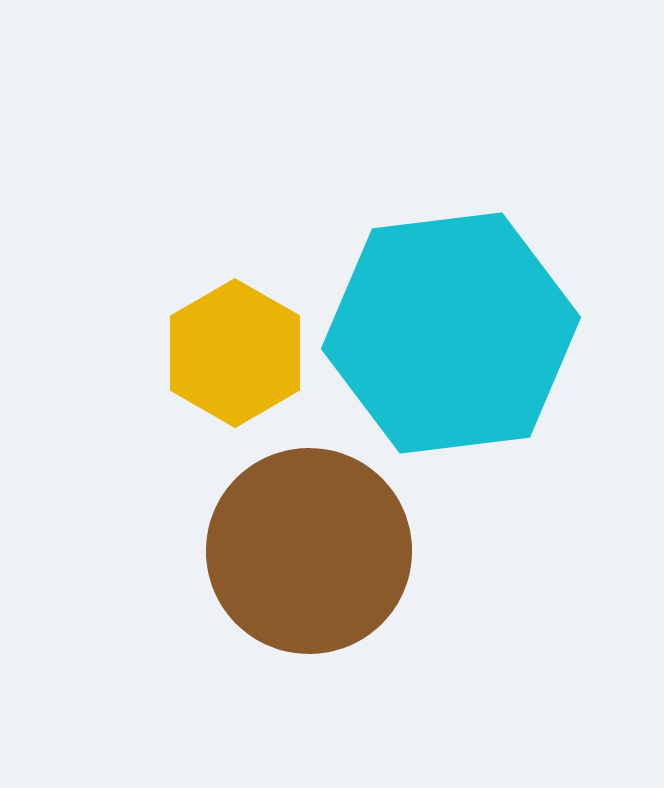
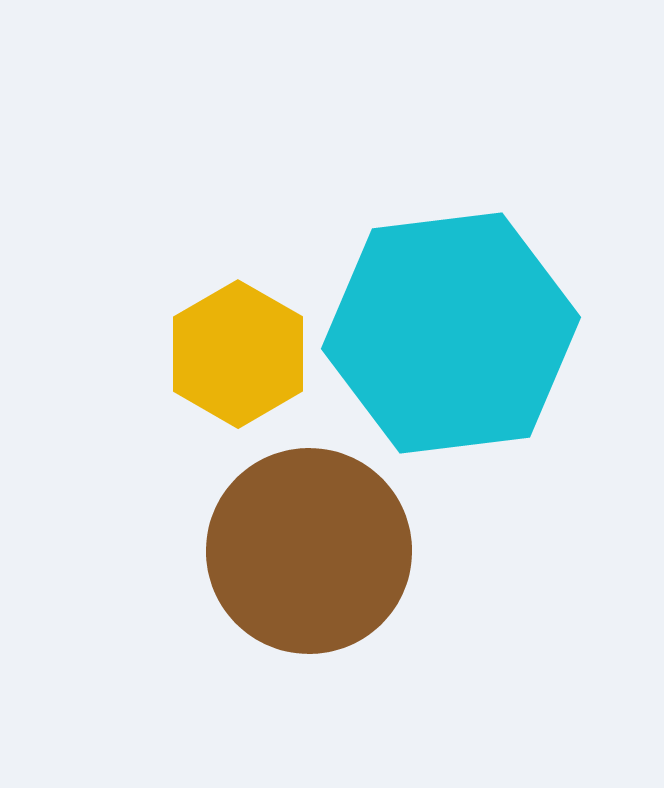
yellow hexagon: moved 3 px right, 1 px down
